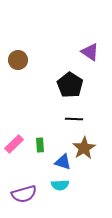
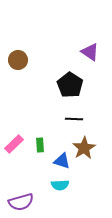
blue triangle: moved 1 px left, 1 px up
purple semicircle: moved 3 px left, 8 px down
